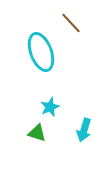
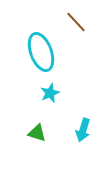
brown line: moved 5 px right, 1 px up
cyan star: moved 14 px up
cyan arrow: moved 1 px left
